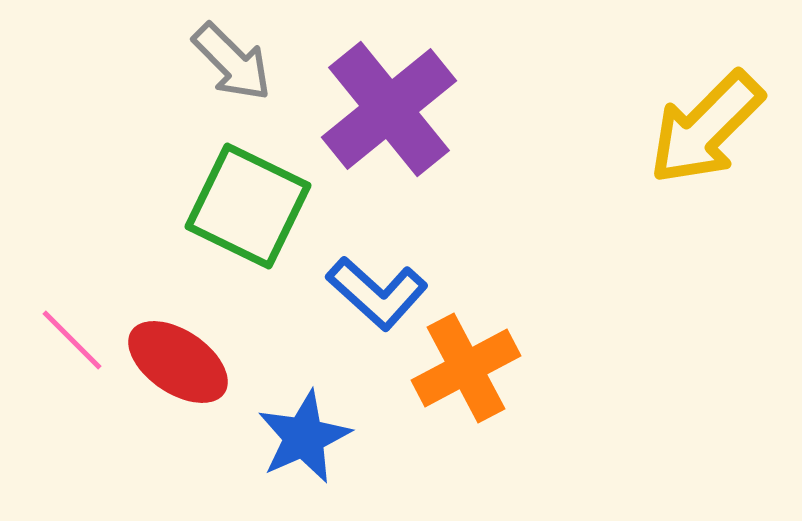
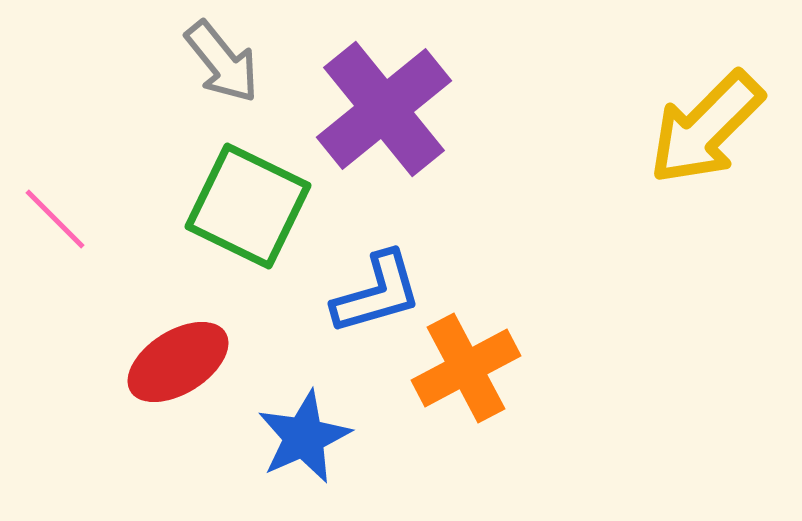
gray arrow: moved 10 px left; rotated 6 degrees clockwise
purple cross: moved 5 px left
blue L-shape: rotated 58 degrees counterclockwise
pink line: moved 17 px left, 121 px up
red ellipse: rotated 66 degrees counterclockwise
